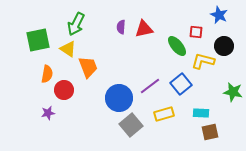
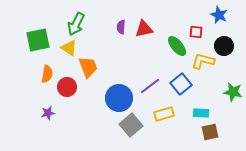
yellow triangle: moved 1 px right, 1 px up
red circle: moved 3 px right, 3 px up
